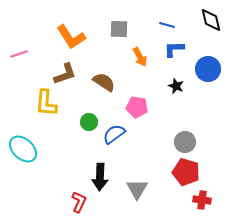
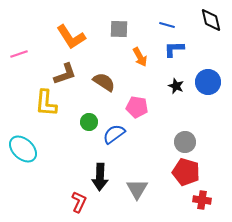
blue circle: moved 13 px down
